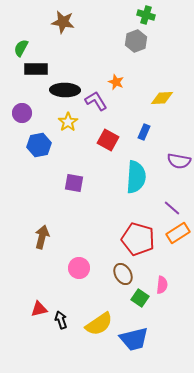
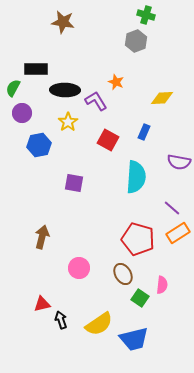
green semicircle: moved 8 px left, 40 px down
purple semicircle: moved 1 px down
red triangle: moved 3 px right, 5 px up
